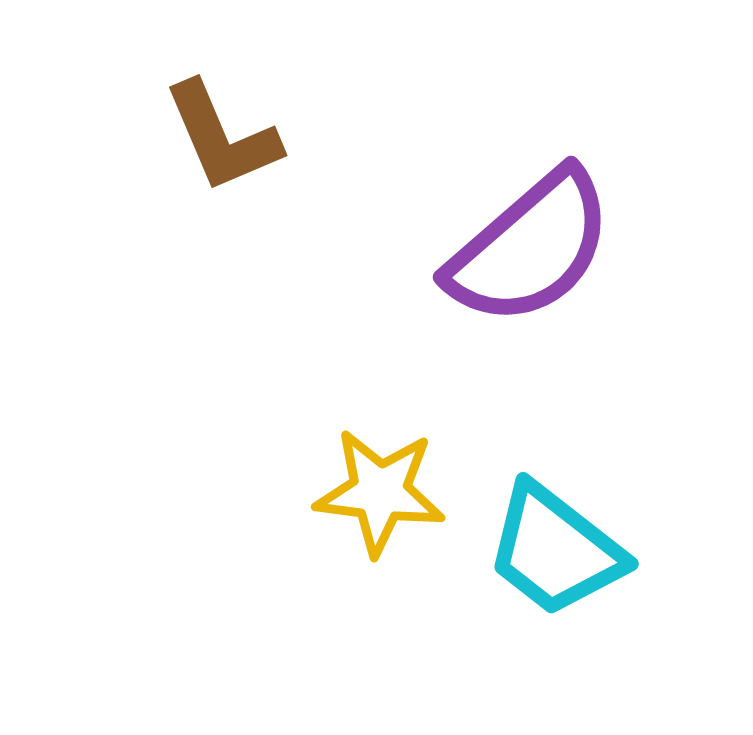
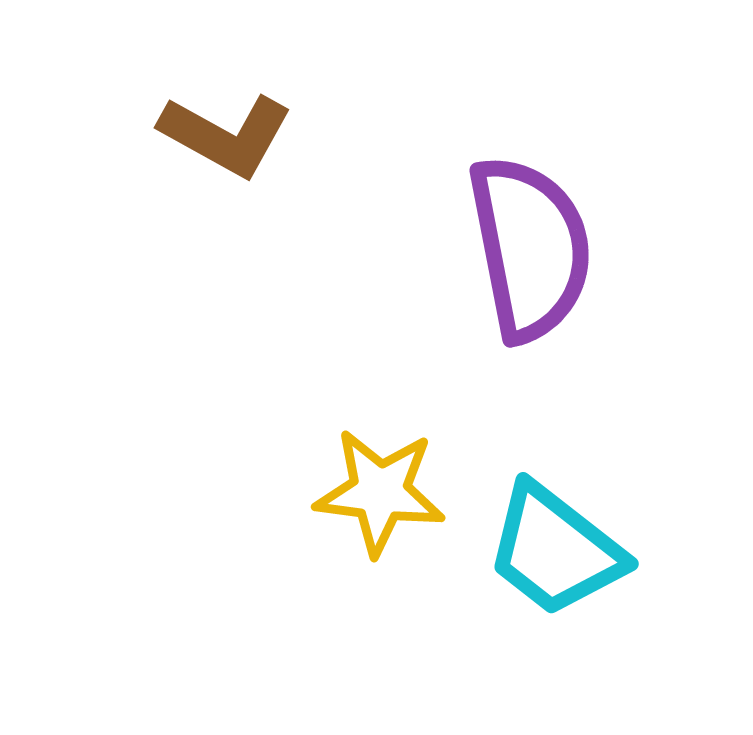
brown L-shape: moved 4 px right, 2 px up; rotated 38 degrees counterclockwise
purple semicircle: rotated 60 degrees counterclockwise
